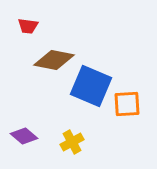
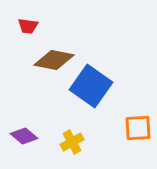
blue square: rotated 12 degrees clockwise
orange square: moved 11 px right, 24 px down
